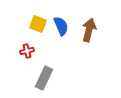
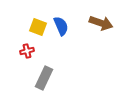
yellow square: moved 3 px down
brown arrow: moved 12 px right, 7 px up; rotated 95 degrees clockwise
